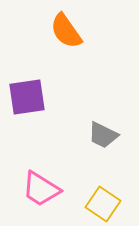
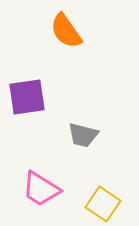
gray trapezoid: moved 20 px left; rotated 12 degrees counterclockwise
